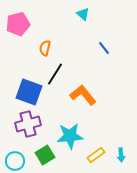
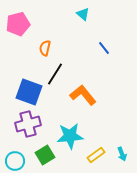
cyan arrow: moved 1 px right, 1 px up; rotated 16 degrees counterclockwise
